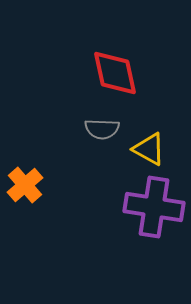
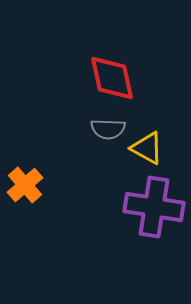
red diamond: moved 3 px left, 5 px down
gray semicircle: moved 6 px right
yellow triangle: moved 2 px left, 1 px up
